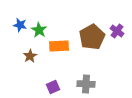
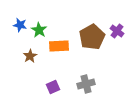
gray cross: rotated 18 degrees counterclockwise
